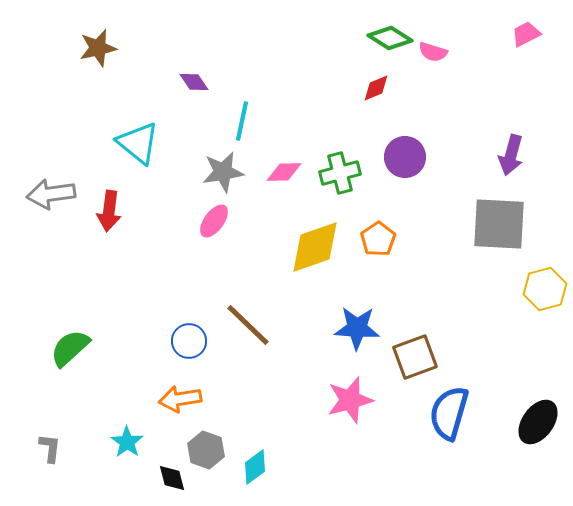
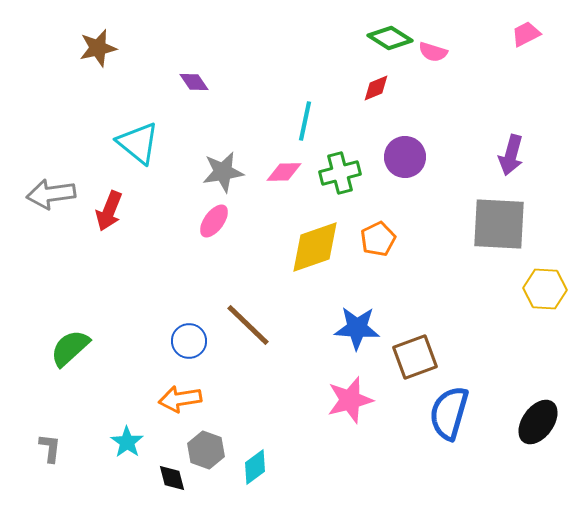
cyan line: moved 63 px right
red arrow: rotated 15 degrees clockwise
orange pentagon: rotated 8 degrees clockwise
yellow hexagon: rotated 18 degrees clockwise
